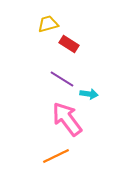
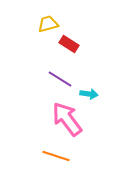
purple line: moved 2 px left
orange line: rotated 44 degrees clockwise
